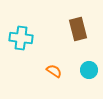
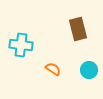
cyan cross: moved 7 px down
orange semicircle: moved 1 px left, 2 px up
